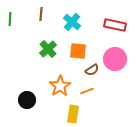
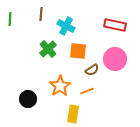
cyan cross: moved 6 px left, 4 px down; rotated 12 degrees counterclockwise
black circle: moved 1 px right, 1 px up
